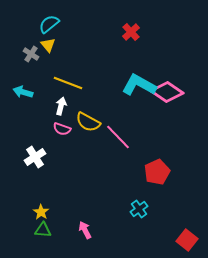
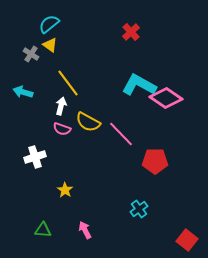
yellow triangle: moved 2 px right; rotated 14 degrees counterclockwise
yellow line: rotated 32 degrees clockwise
pink diamond: moved 1 px left, 6 px down
pink line: moved 3 px right, 3 px up
white cross: rotated 15 degrees clockwise
red pentagon: moved 2 px left, 11 px up; rotated 25 degrees clockwise
yellow star: moved 24 px right, 22 px up
